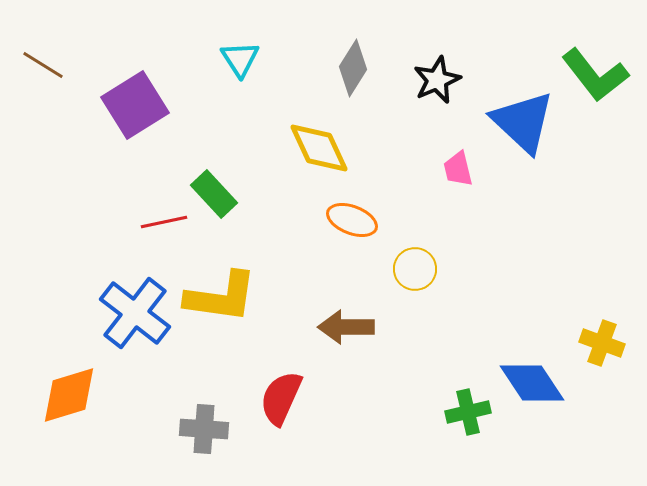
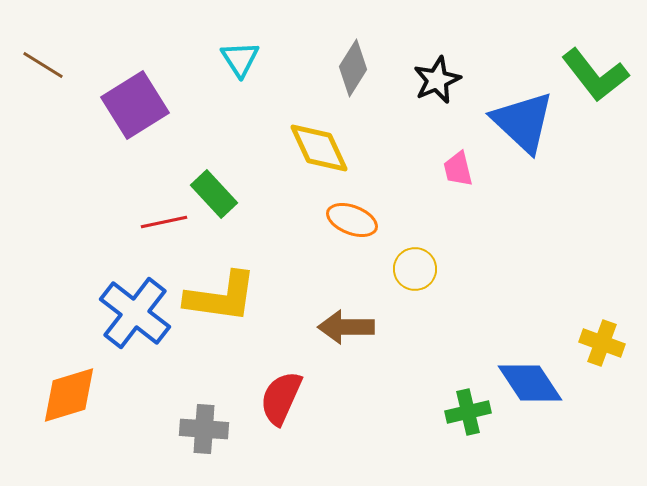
blue diamond: moved 2 px left
